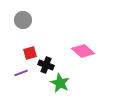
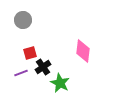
pink diamond: rotated 55 degrees clockwise
black cross: moved 3 px left, 2 px down; rotated 35 degrees clockwise
